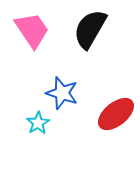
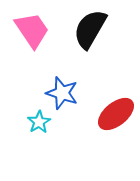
cyan star: moved 1 px right, 1 px up
